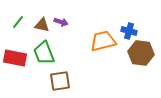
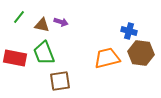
green line: moved 1 px right, 5 px up
orange trapezoid: moved 4 px right, 17 px down
